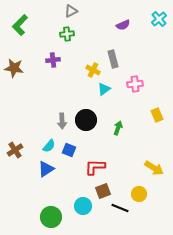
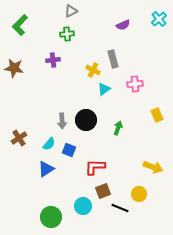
cyan semicircle: moved 2 px up
brown cross: moved 4 px right, 12 px up
yellow arrow: moved 1 px left, 1 px up; rotated 12 degrees counterclockwise
